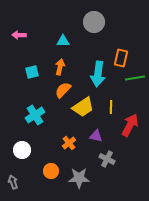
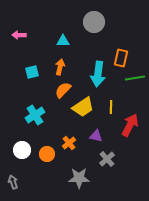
gray cross: rotated 21 degrees clockwise
orange circle: moved 4 px left, 17 px up
